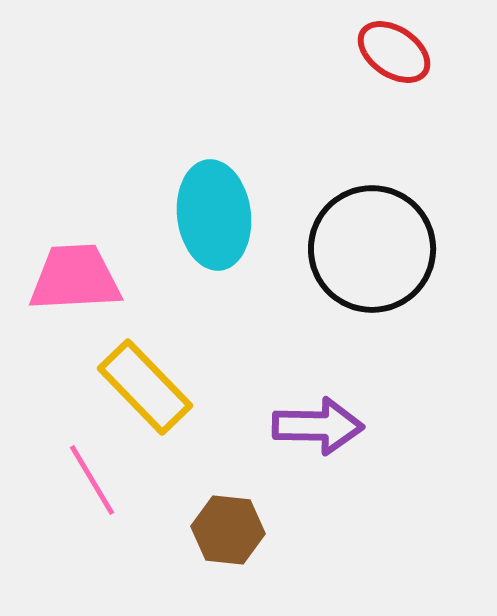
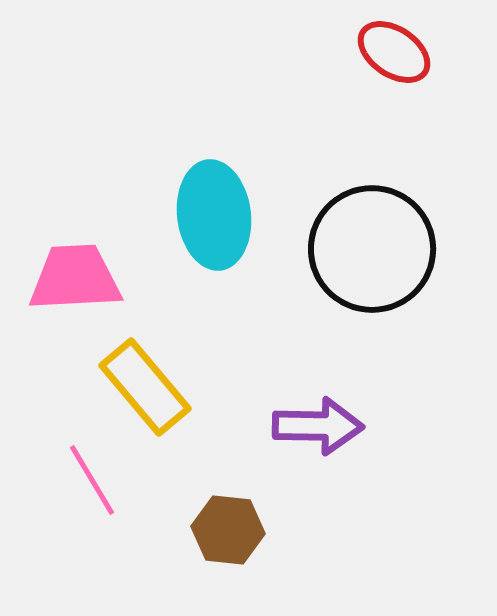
yellow rectangle: rotated 4 degrees clockwise
